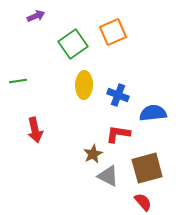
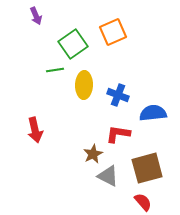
purple arrow: rotated 90 degrees clockwise
green line: moved 37 px right, 11 px up
